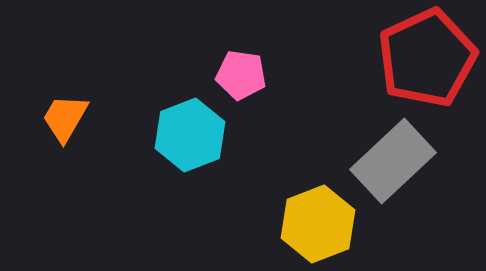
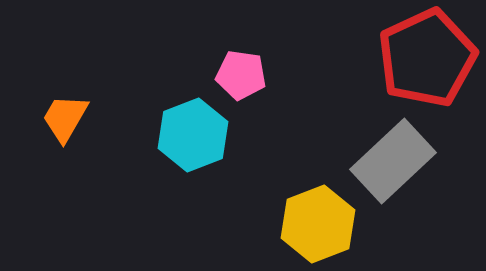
cyan hexagon: moved 3 px right
